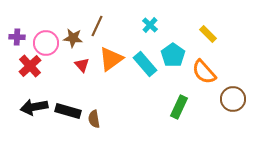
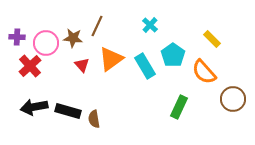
yellow rectangle: moved 4 px right, 5 px down
cyan rectangle: moved 2 px down; rotated 10 degrees clockwise
